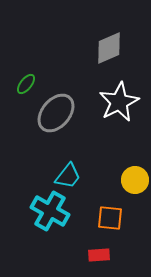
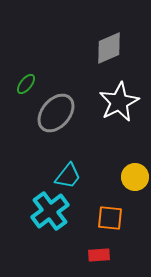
yellow circle: moved 3 px up
cyan cross: rotated 24 degrees clockwise
